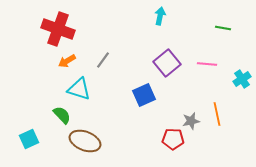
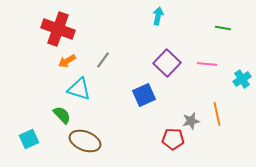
cyan arrow: moved 2 px left
purple square: rotated 8 degrees counterclockwise
